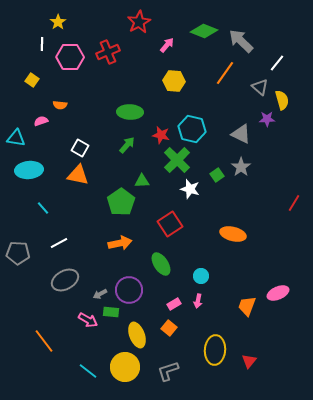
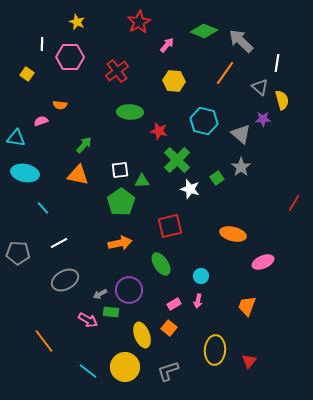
yellow star at (58, 22): moved 19 px right; rotated 14 degrees counterclockwise
red cross at (108, 52): moved 9 px right, 19 px down; rotated 15 degrees counterclockwise
white line at (277, 63): rotated 30 degrees counterclockwise
yellow square at (32, 80): moved 5 px left, 6 px up
purple star at (267, 119): moved 4 px left
cyan hexagon at (192, 129): moved 12 px right, 8 px up
gray triangle at (241, 134): rotated 15 degrees clockwise
red star at (161, 135): moved 2 px left, 4 px up
green arrow at (127, 145): moved 43 px left
white square at (80, 148): moved 40 px right, 22 px down; rotated 36 degrees counterclockwise
cyan ellipse at (29, 170): moved 4 px left, 3 px down; rotated 16 degrees clockwise
green square at (217, 175): moved 3 px down
red square at (170, 224): moved 2 px down; rotated 20 degrees clockwise
pink ellipse at (278, 293): moved 15 px left, 31 px up
yellow ellipse at (137, 335): moved 5 px right
